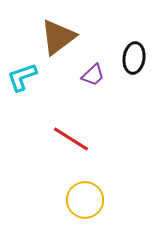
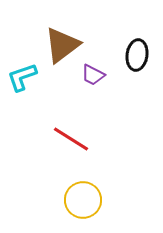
brown triangle: moved 4 px right, 8 px down
black ellipse: moved 3 px right, 3 px up
purple trapezoid: rotated 70 degrees clockwise
yellow circle: moved 2 px left
